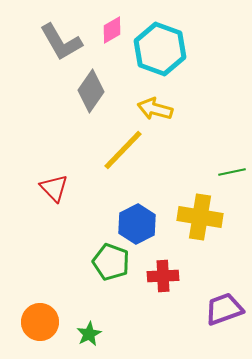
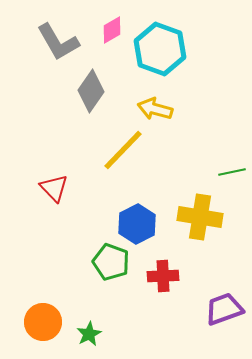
gray L-shape: moved 3 px left
orange circle: moved 3 px right
